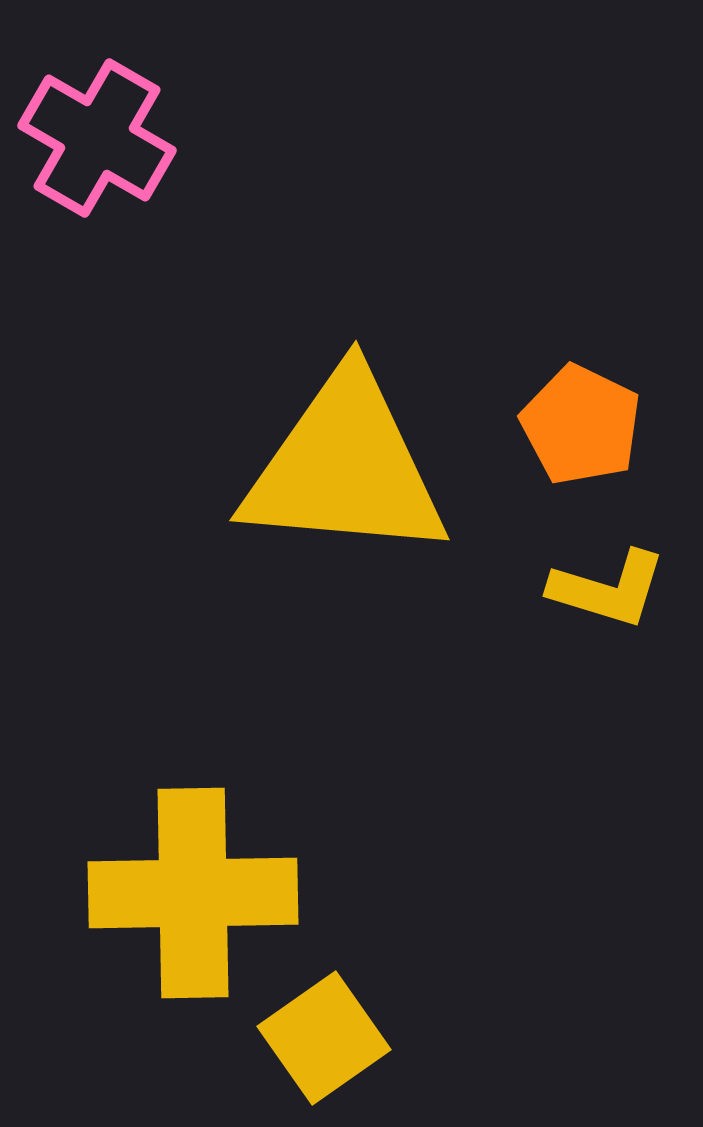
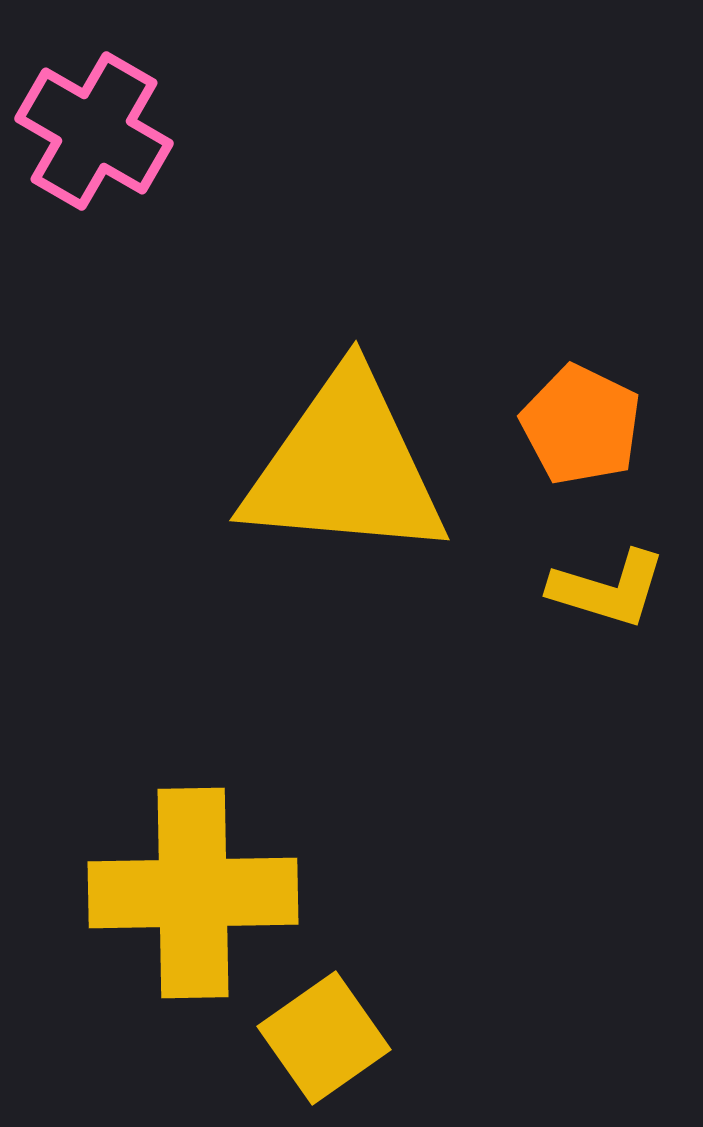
pink cross: moved 3 px left, 7 px up
